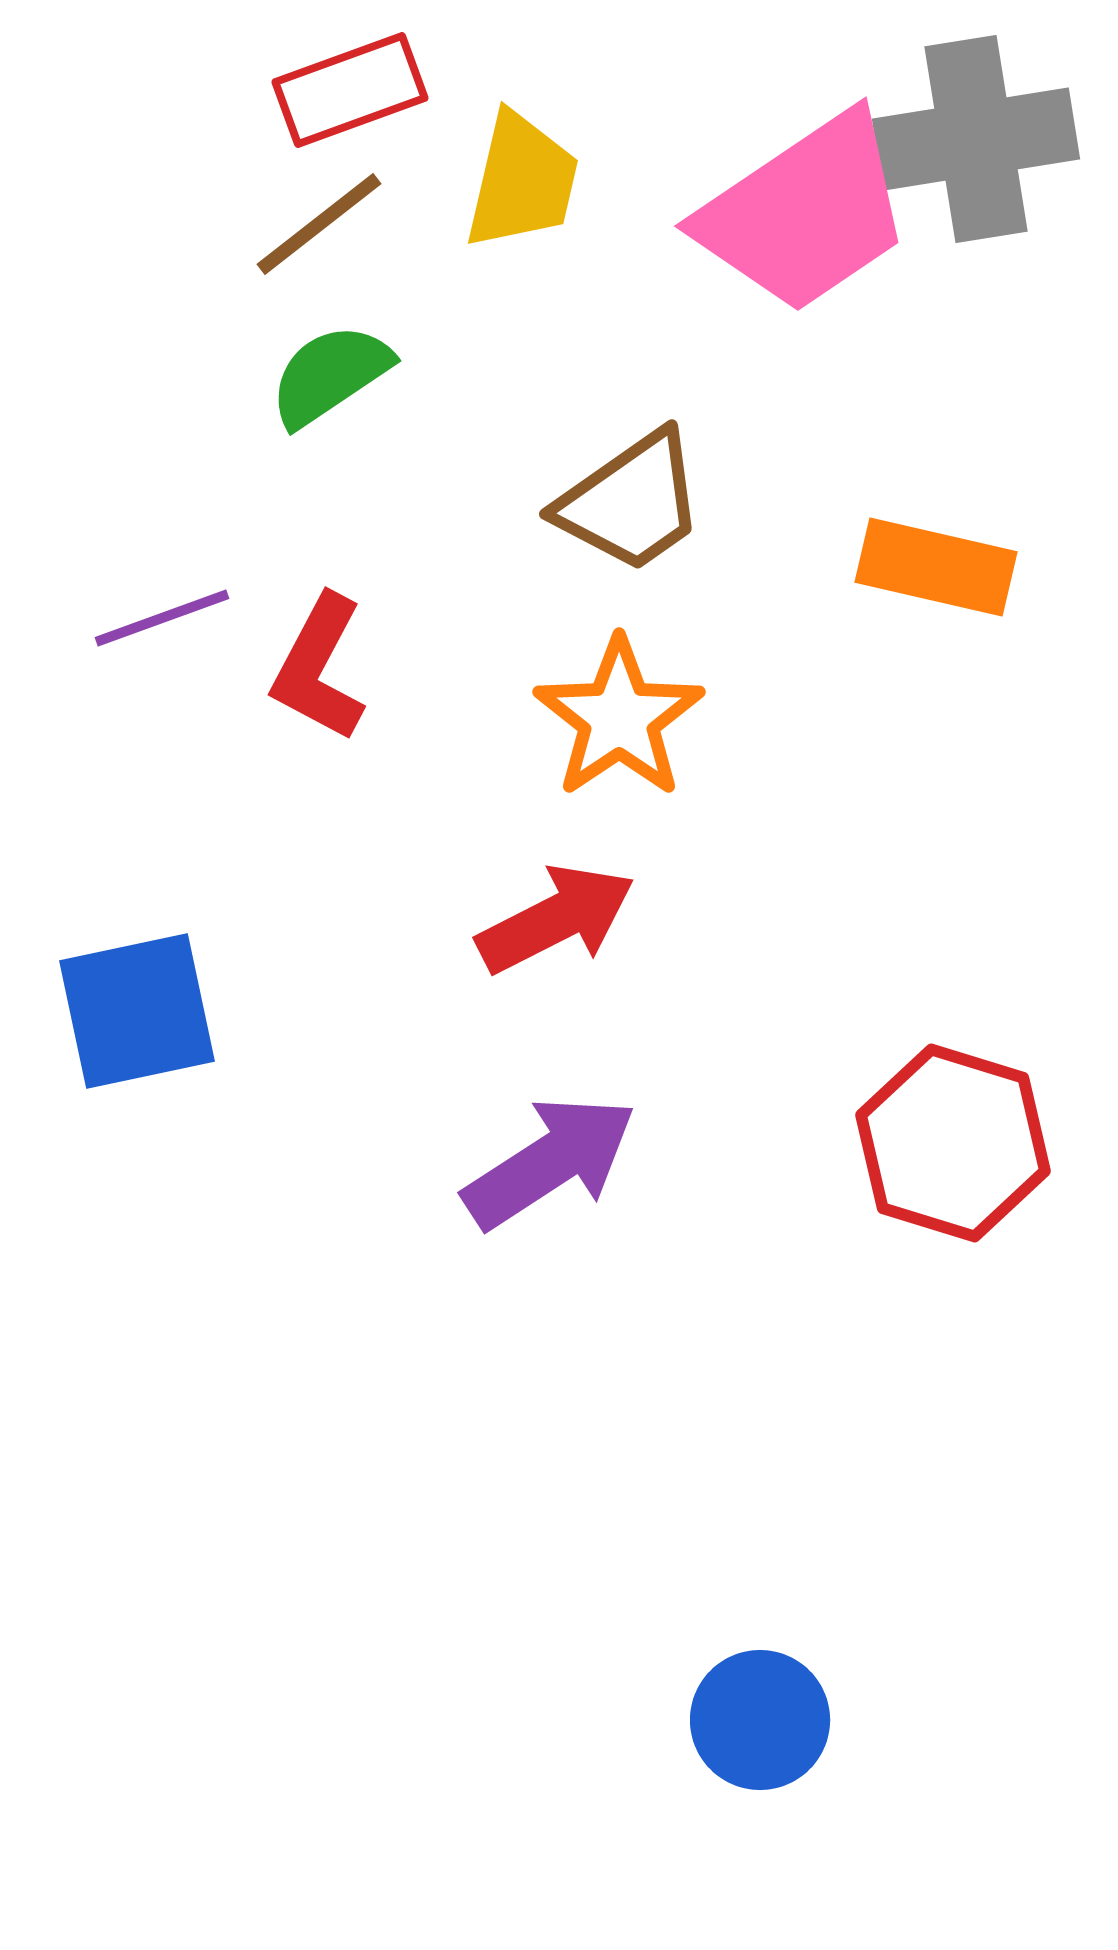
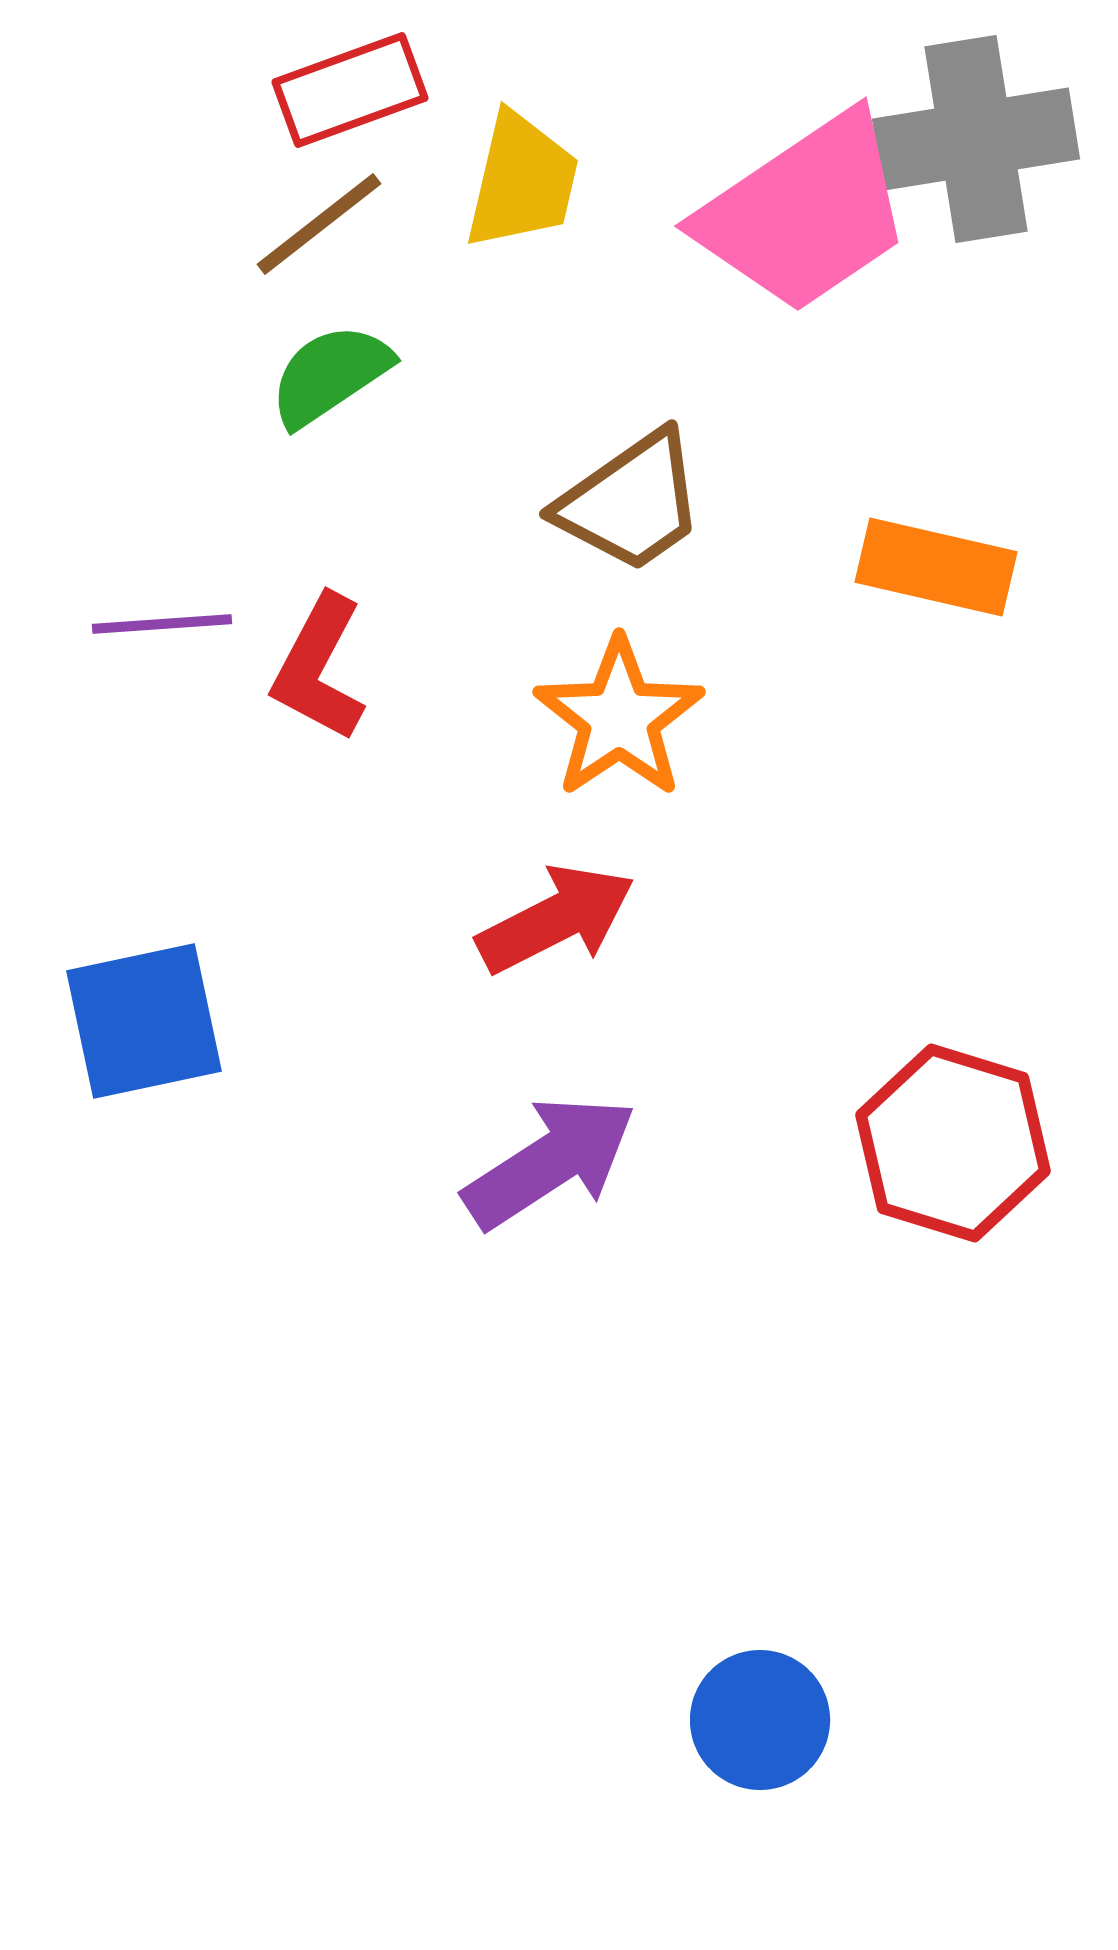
purple line: moved 6 px down; rotated 16 degrees clockwise
blue square: moved 7 px right, 10 px down
